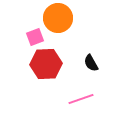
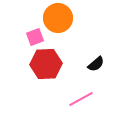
black semicircle: moved 5 px right, 1 px down; rotated 102 degrees counterclockwise
pink line: rotated 10 degrees counterclockwise
